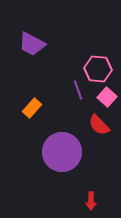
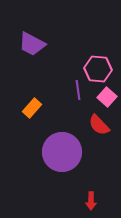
purple line: rotated 12 degrees clockwise
